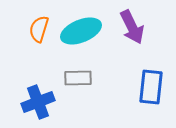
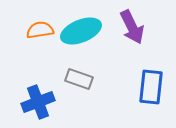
orange semicircle: moved 1 px right, 1 px down; rotated 64 degrees clockwise
gray rectangle: moved 1 px right, 1 px down; rotated 20 degrees clockwise
